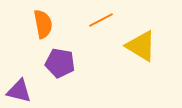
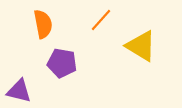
orange line: rotated 20 degrees counterclockwise
purple pentagon: moved 2 px right
